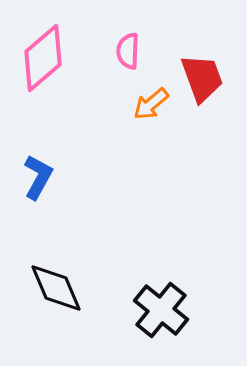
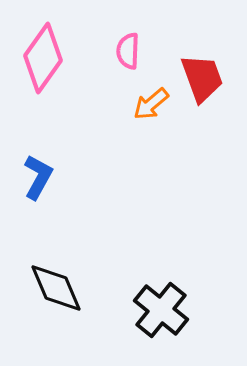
pink diamond: rotated 14 degrees counterclockwise
